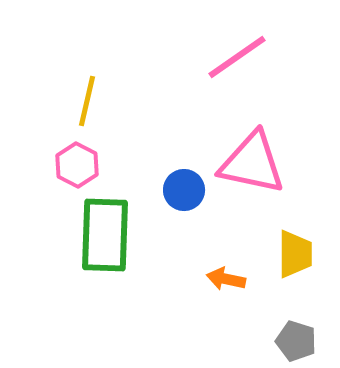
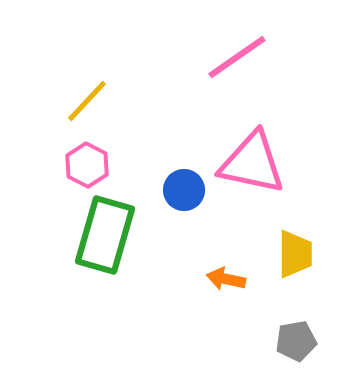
yellow line: rotated 30 degrees clockwise
pink hexagon: moved 10 px right
green rectangle: rotated 14 degrees clockwise
gray pentagon: rotated 27 degrees counterclockwise
